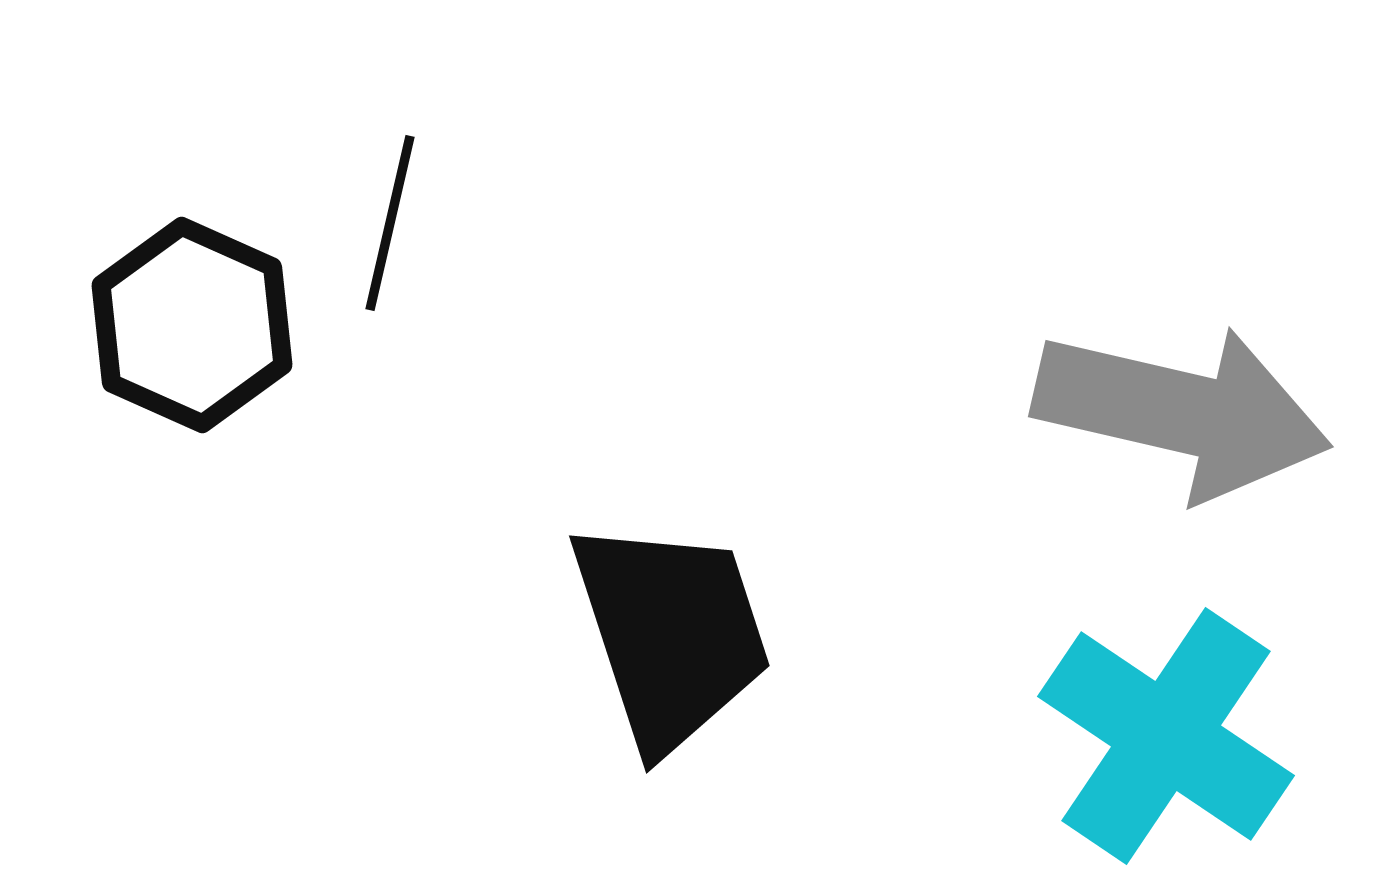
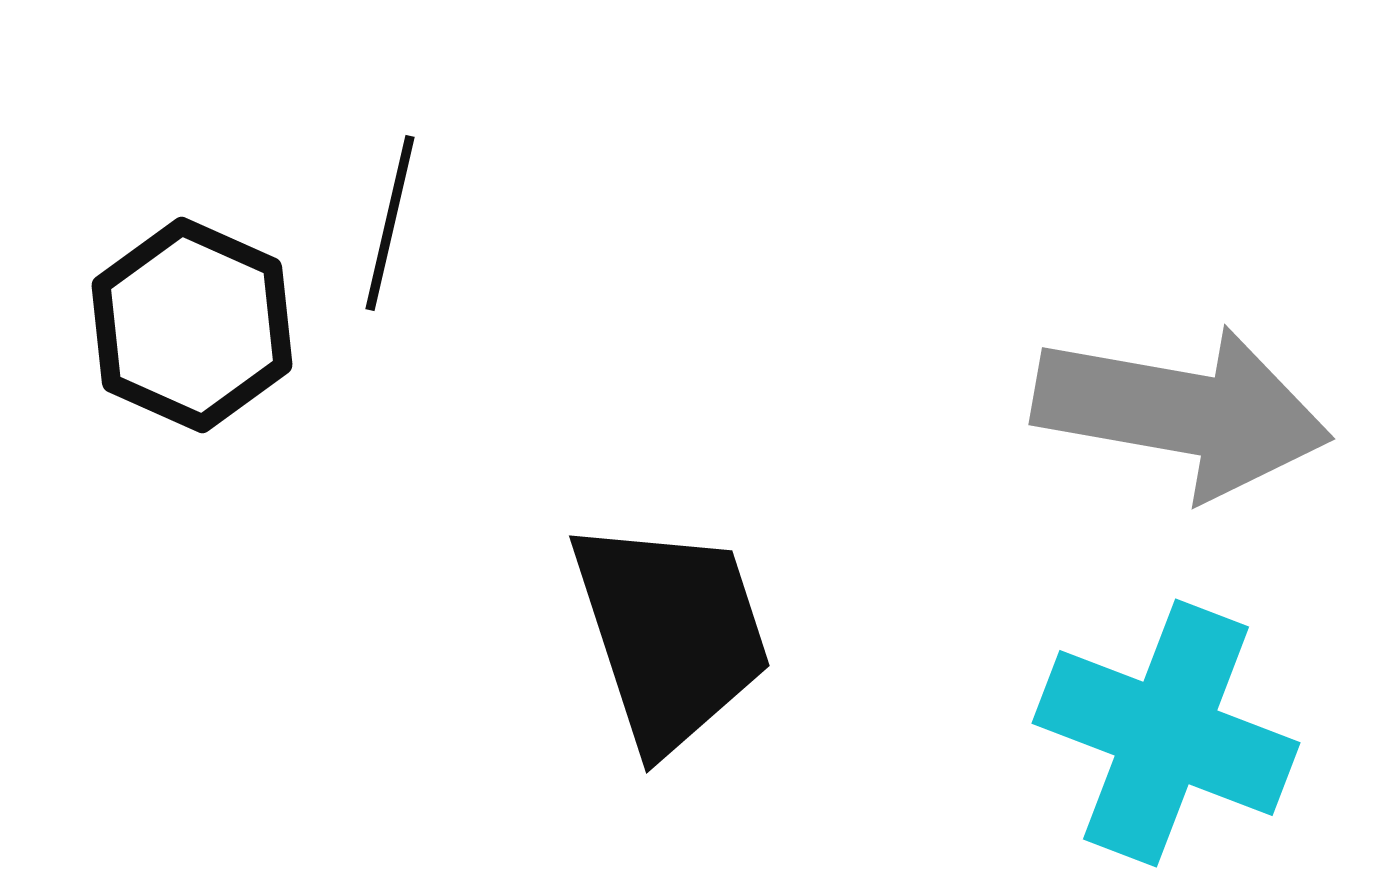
gray arrow: rotated 3 degrees counterclockwise
cyan cross: moved 3 px up; rotated 13 degrees counterclockwise
